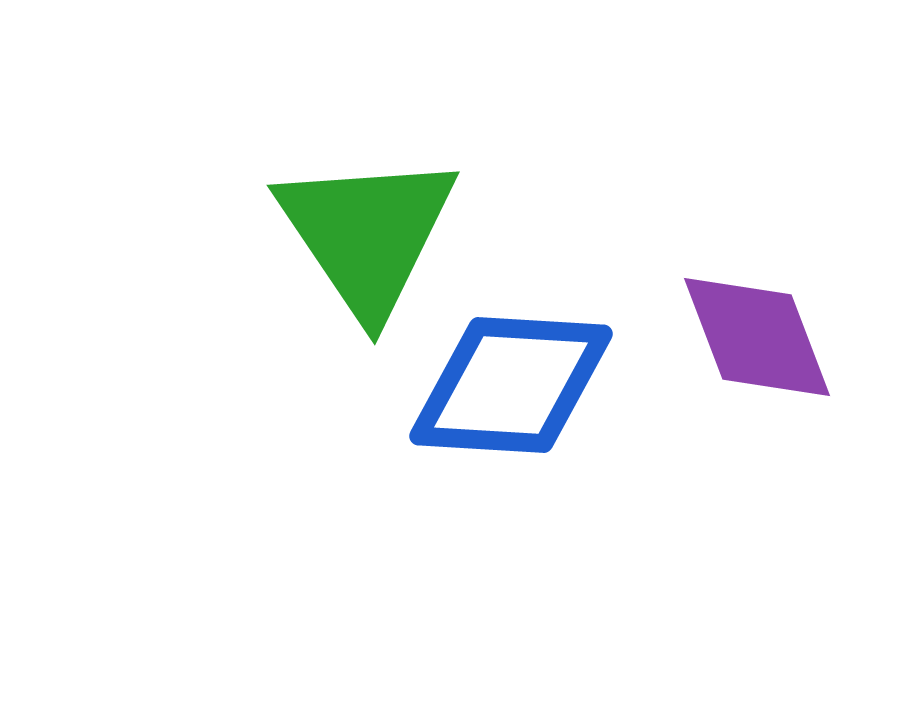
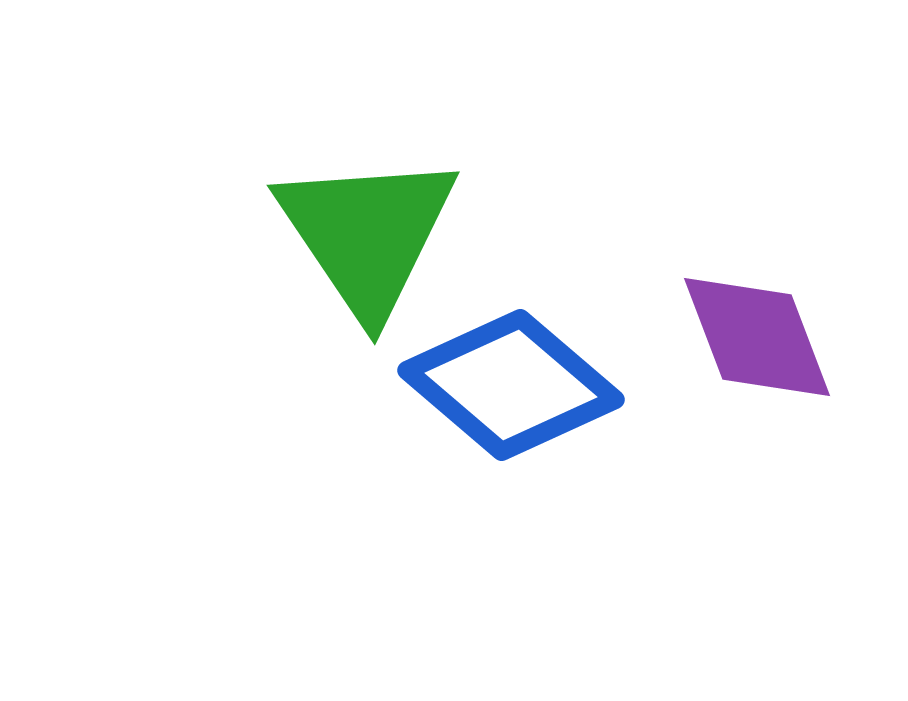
blue diamond: rotated 37 degrees clockwise
